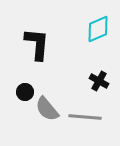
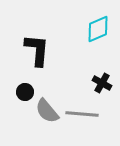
black L-shape: moved 6 px down
black cross: moved 3 px right, 2 px down
gray semicircle: moved 2 px down
gray line: moved 3 px left, 3 px up
